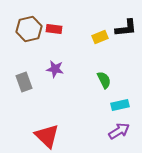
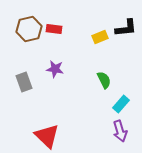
cyan rectangle: moved 1 px right, 1 px up; rotated 36 degrees counterclockwise
purple arrow: moved 1 px right; rotated 105 degrees clockwise
